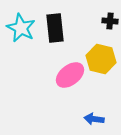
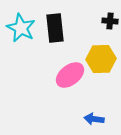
yellow hexagon: rotated 16 degrees counterclockwise
